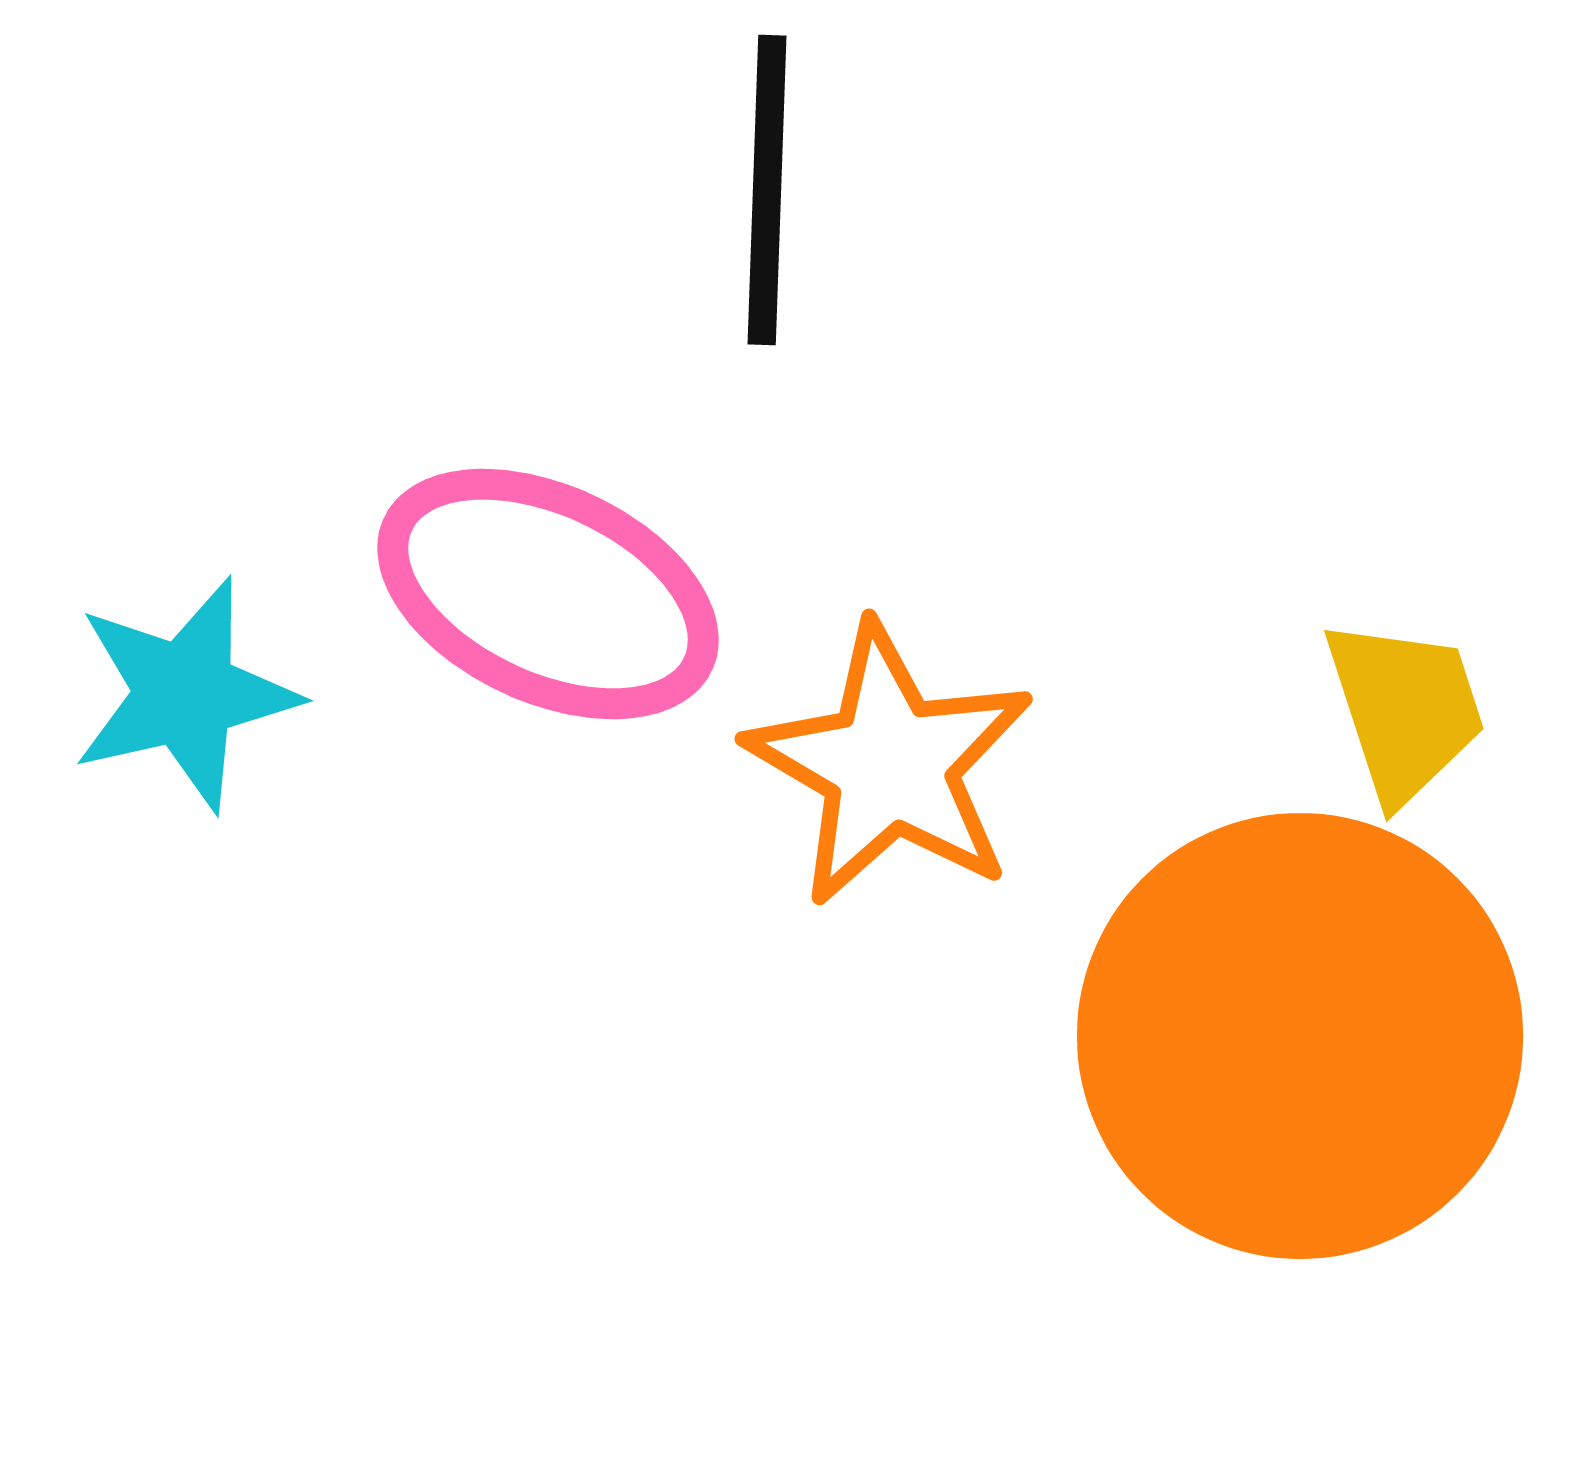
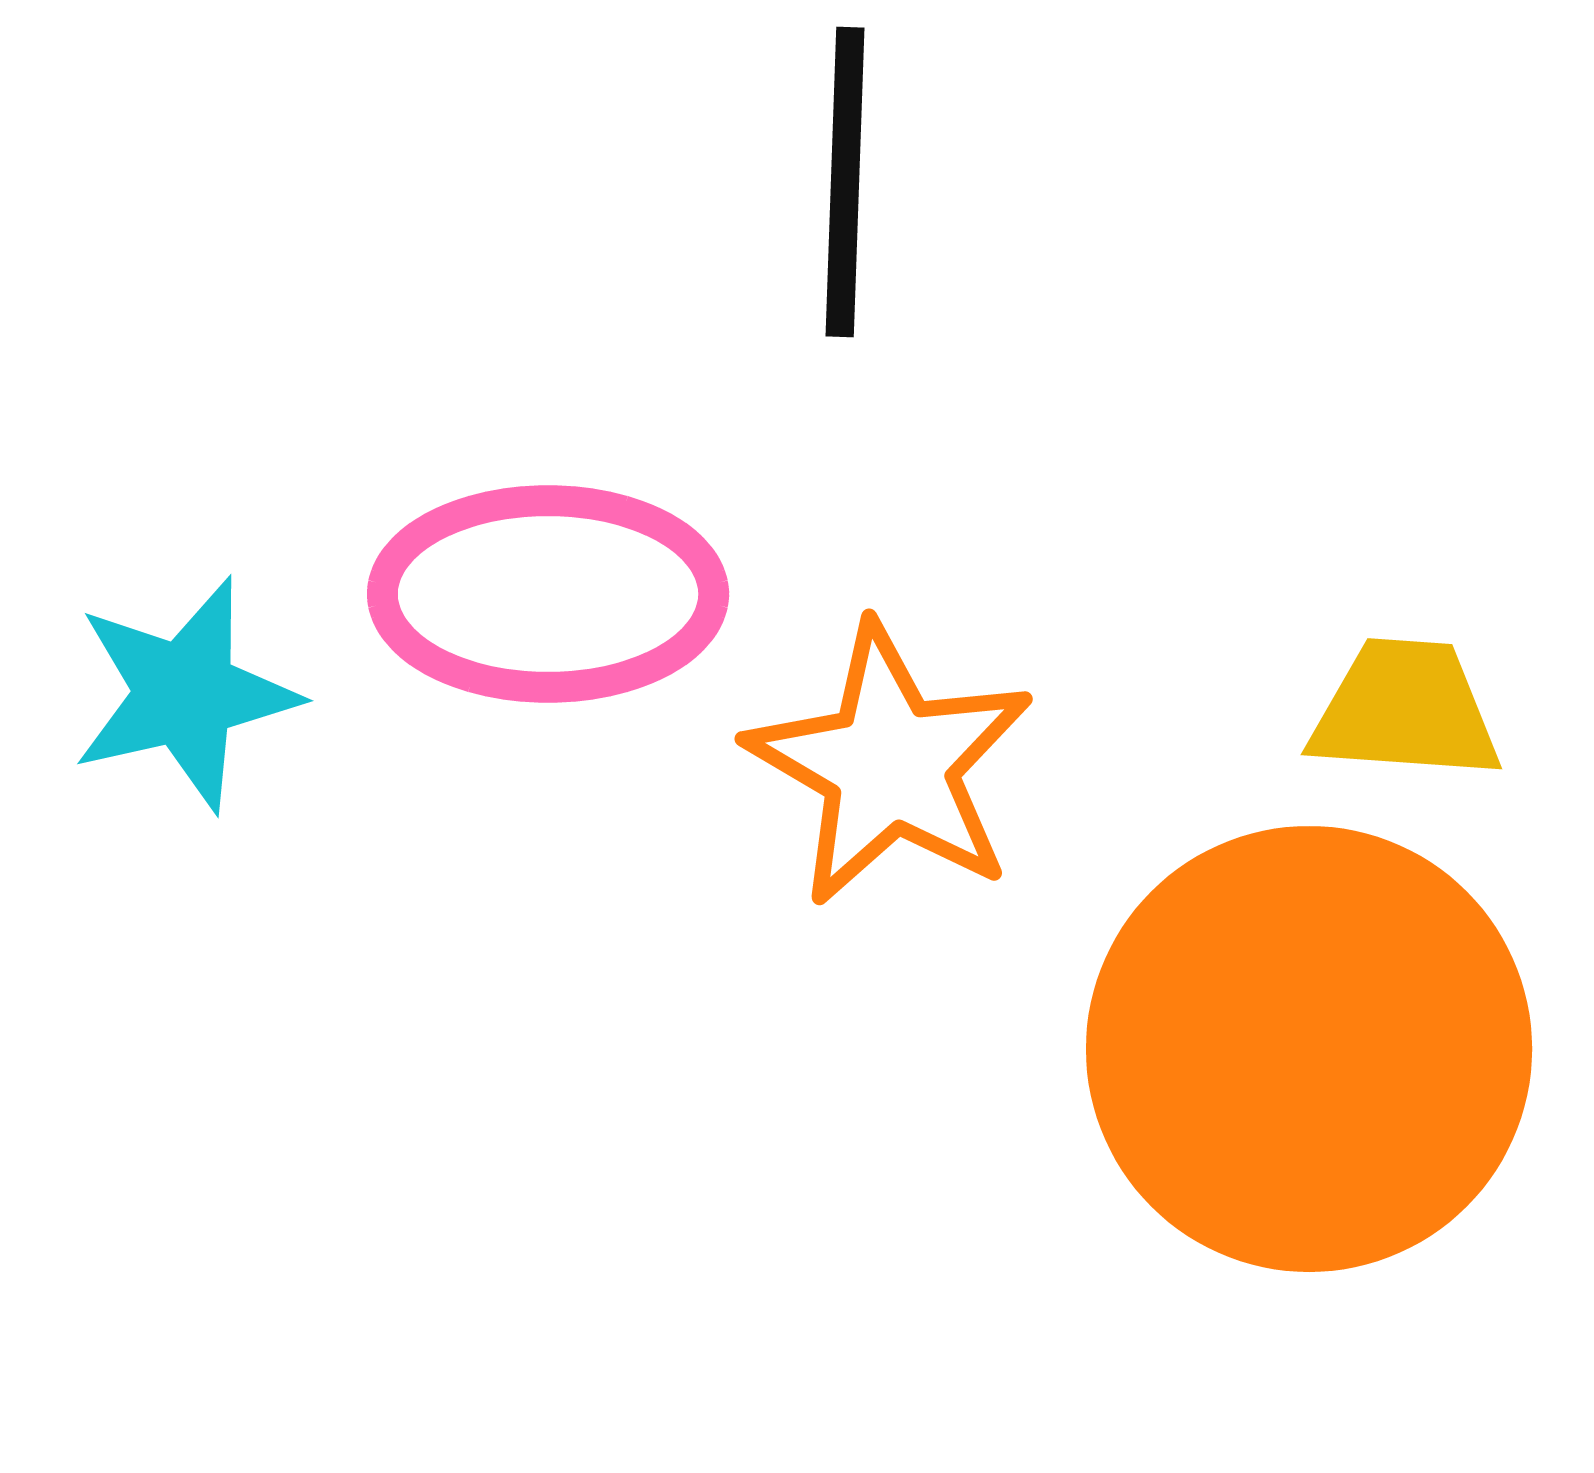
black line: moved 78 px right, 8 px up
pink ellipse: rotated 25 degrees counterclockwise
yellow trapezoid: rotated 68 degrees counterclockwise
orange circle: moved 9 px right, 13 px down
